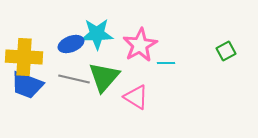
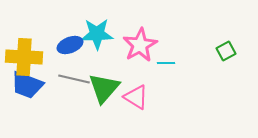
blue ellipse: moved 1 px left, 1 px down
green triangle: moved 11 px down
